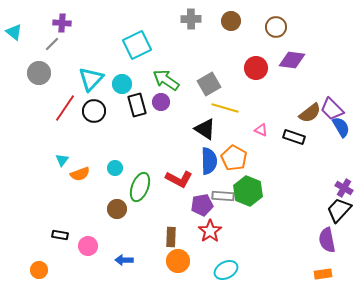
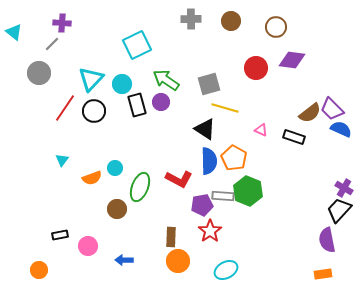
gray square at (209, 84): rotated 15 degrees clockwise
blue semicircle at (341, 127): moved 2 px down; rotated 35 degrees counterclockwise
orange semicircle at (80, 174): moved 12 px right, 4 px down
black rectangle at (60, 235): rotated 21 degrees counterclockwise
